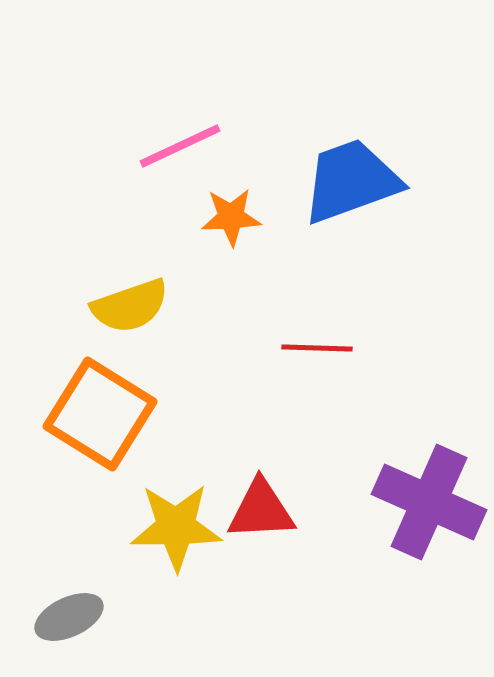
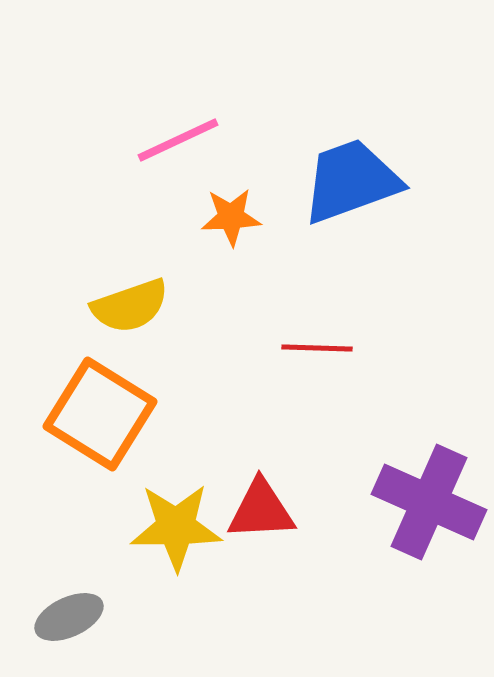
pink line: moved 2 px left, 6 px up
